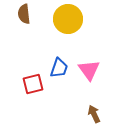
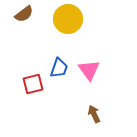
brown semicircle: rotated 120 degrees counterclockwise
